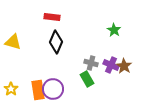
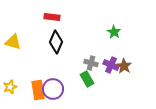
green star: moved 2 px down
yellow star: moved 1 px left, 2 px up; rotated 16 degrees clockwise
